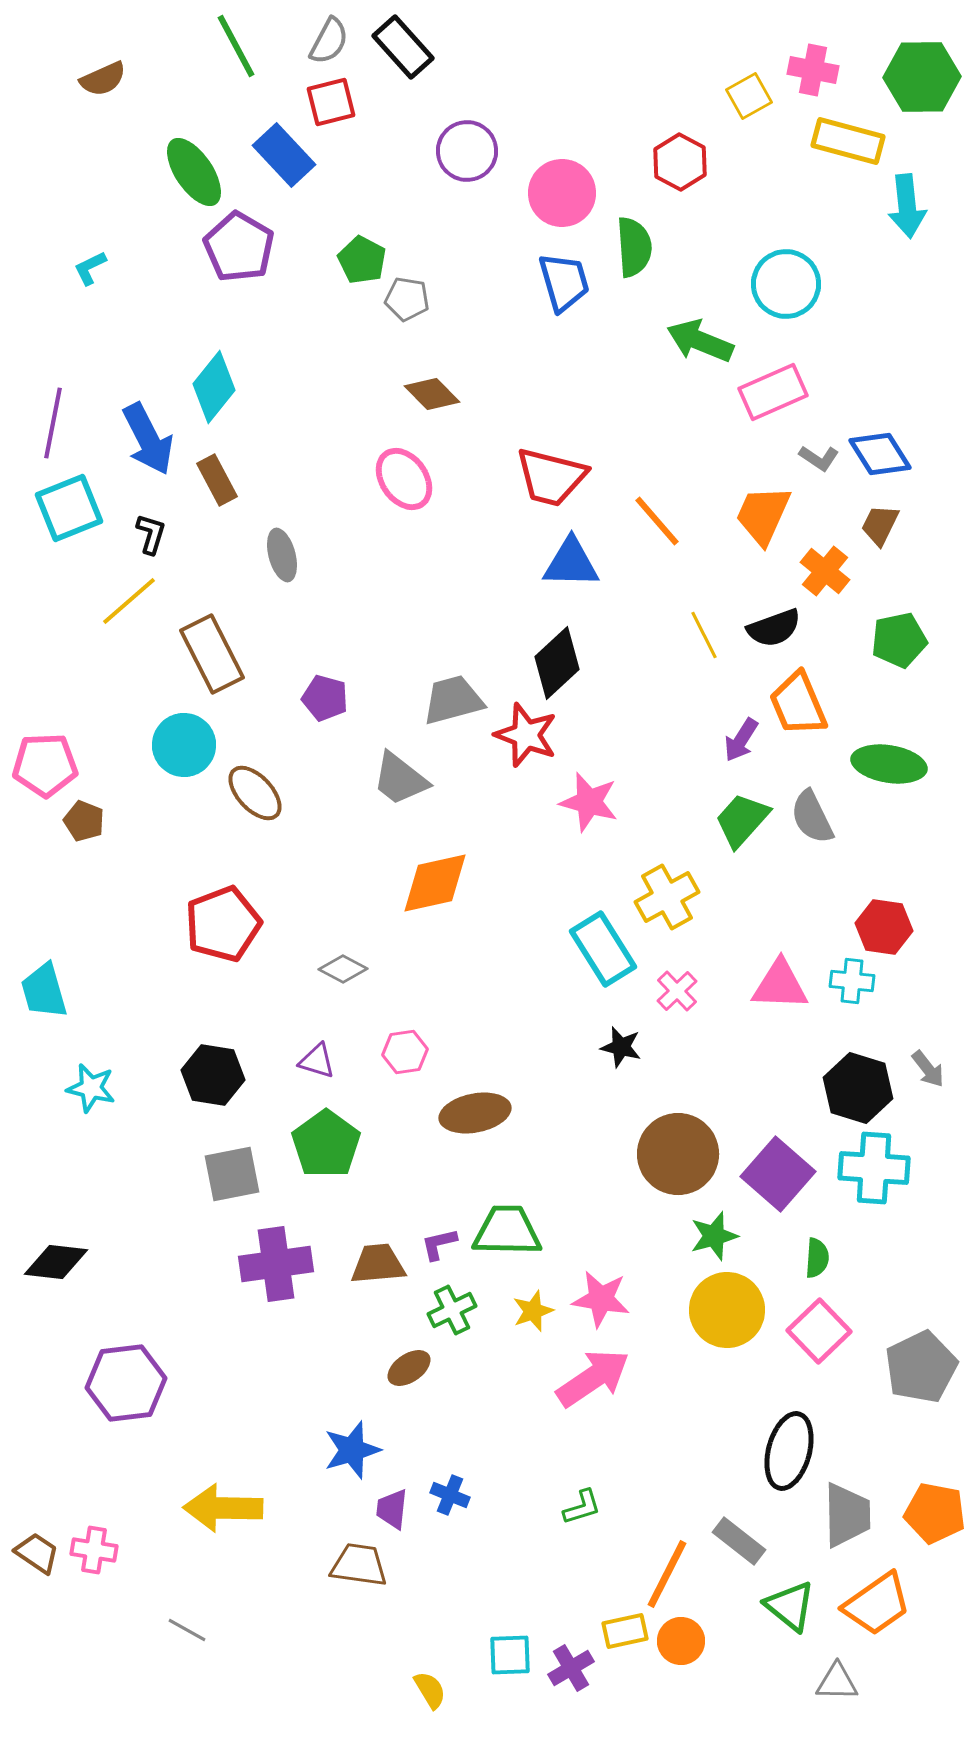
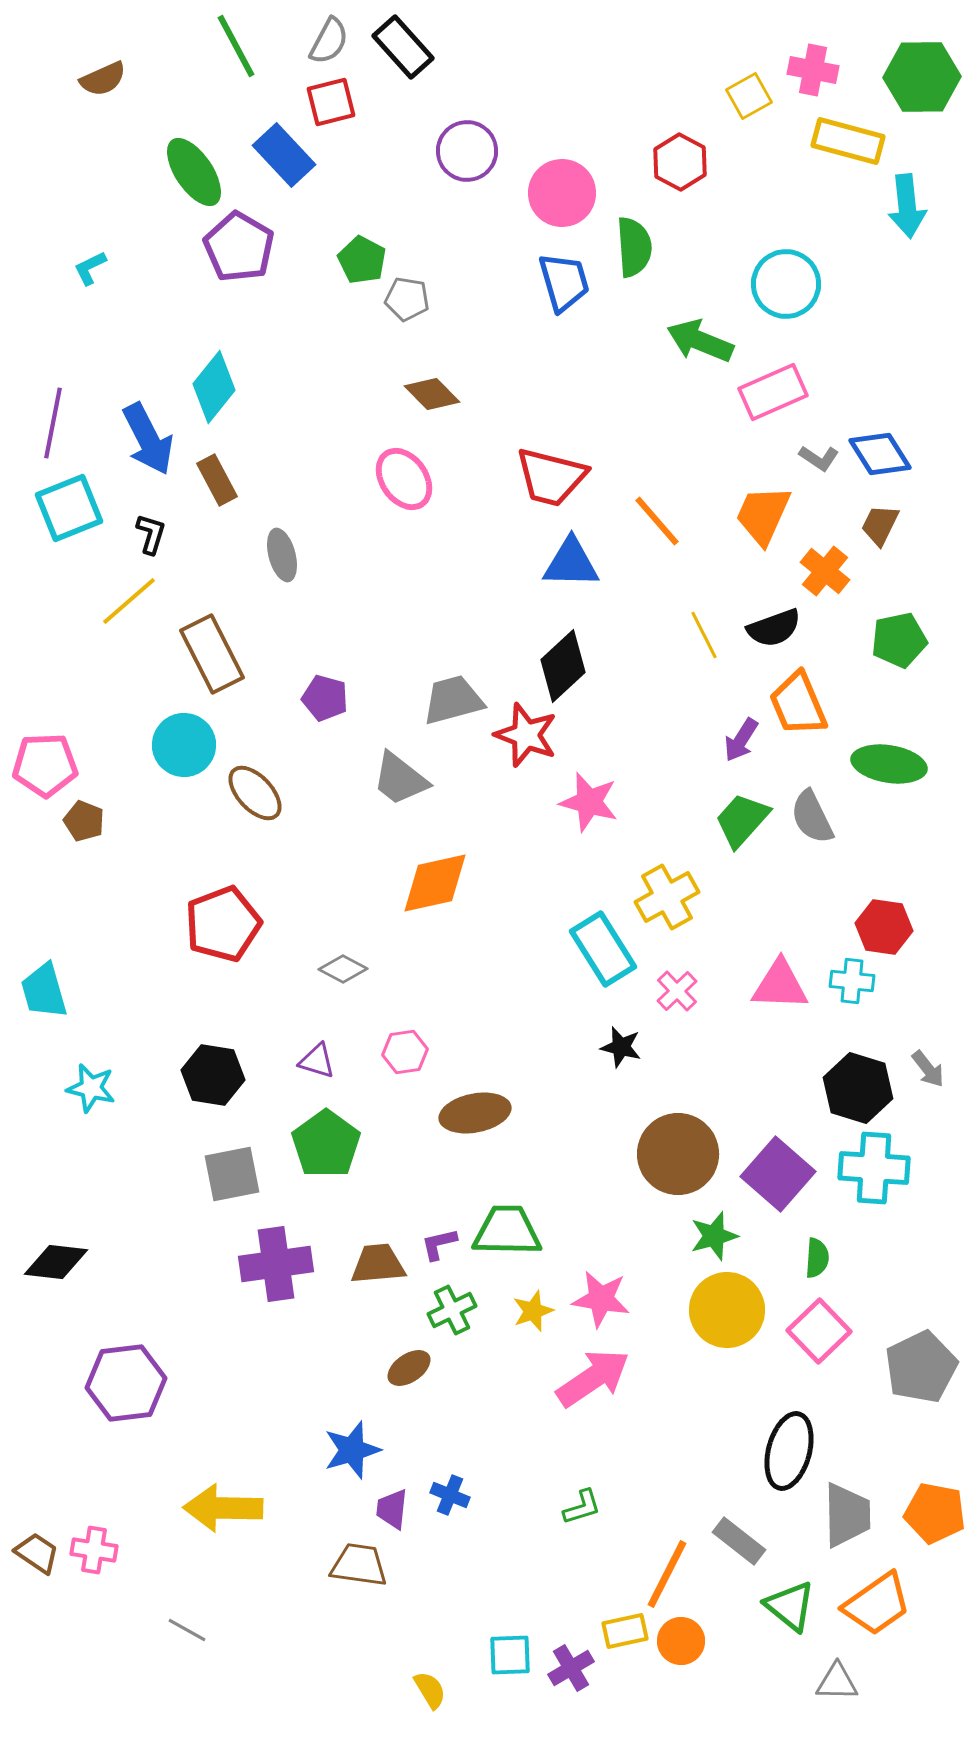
black diamond at (557, 663): moved 6 px right, 3 px down
